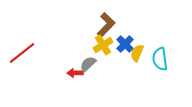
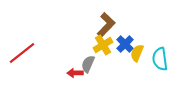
gray semicircle: rotated 24 degrees counterclockwise
